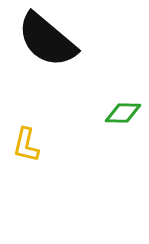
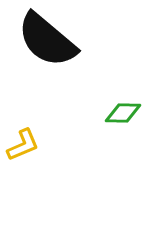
yellow L-shape: moved 3 px left; rotated 126 degrees counterclockwise
